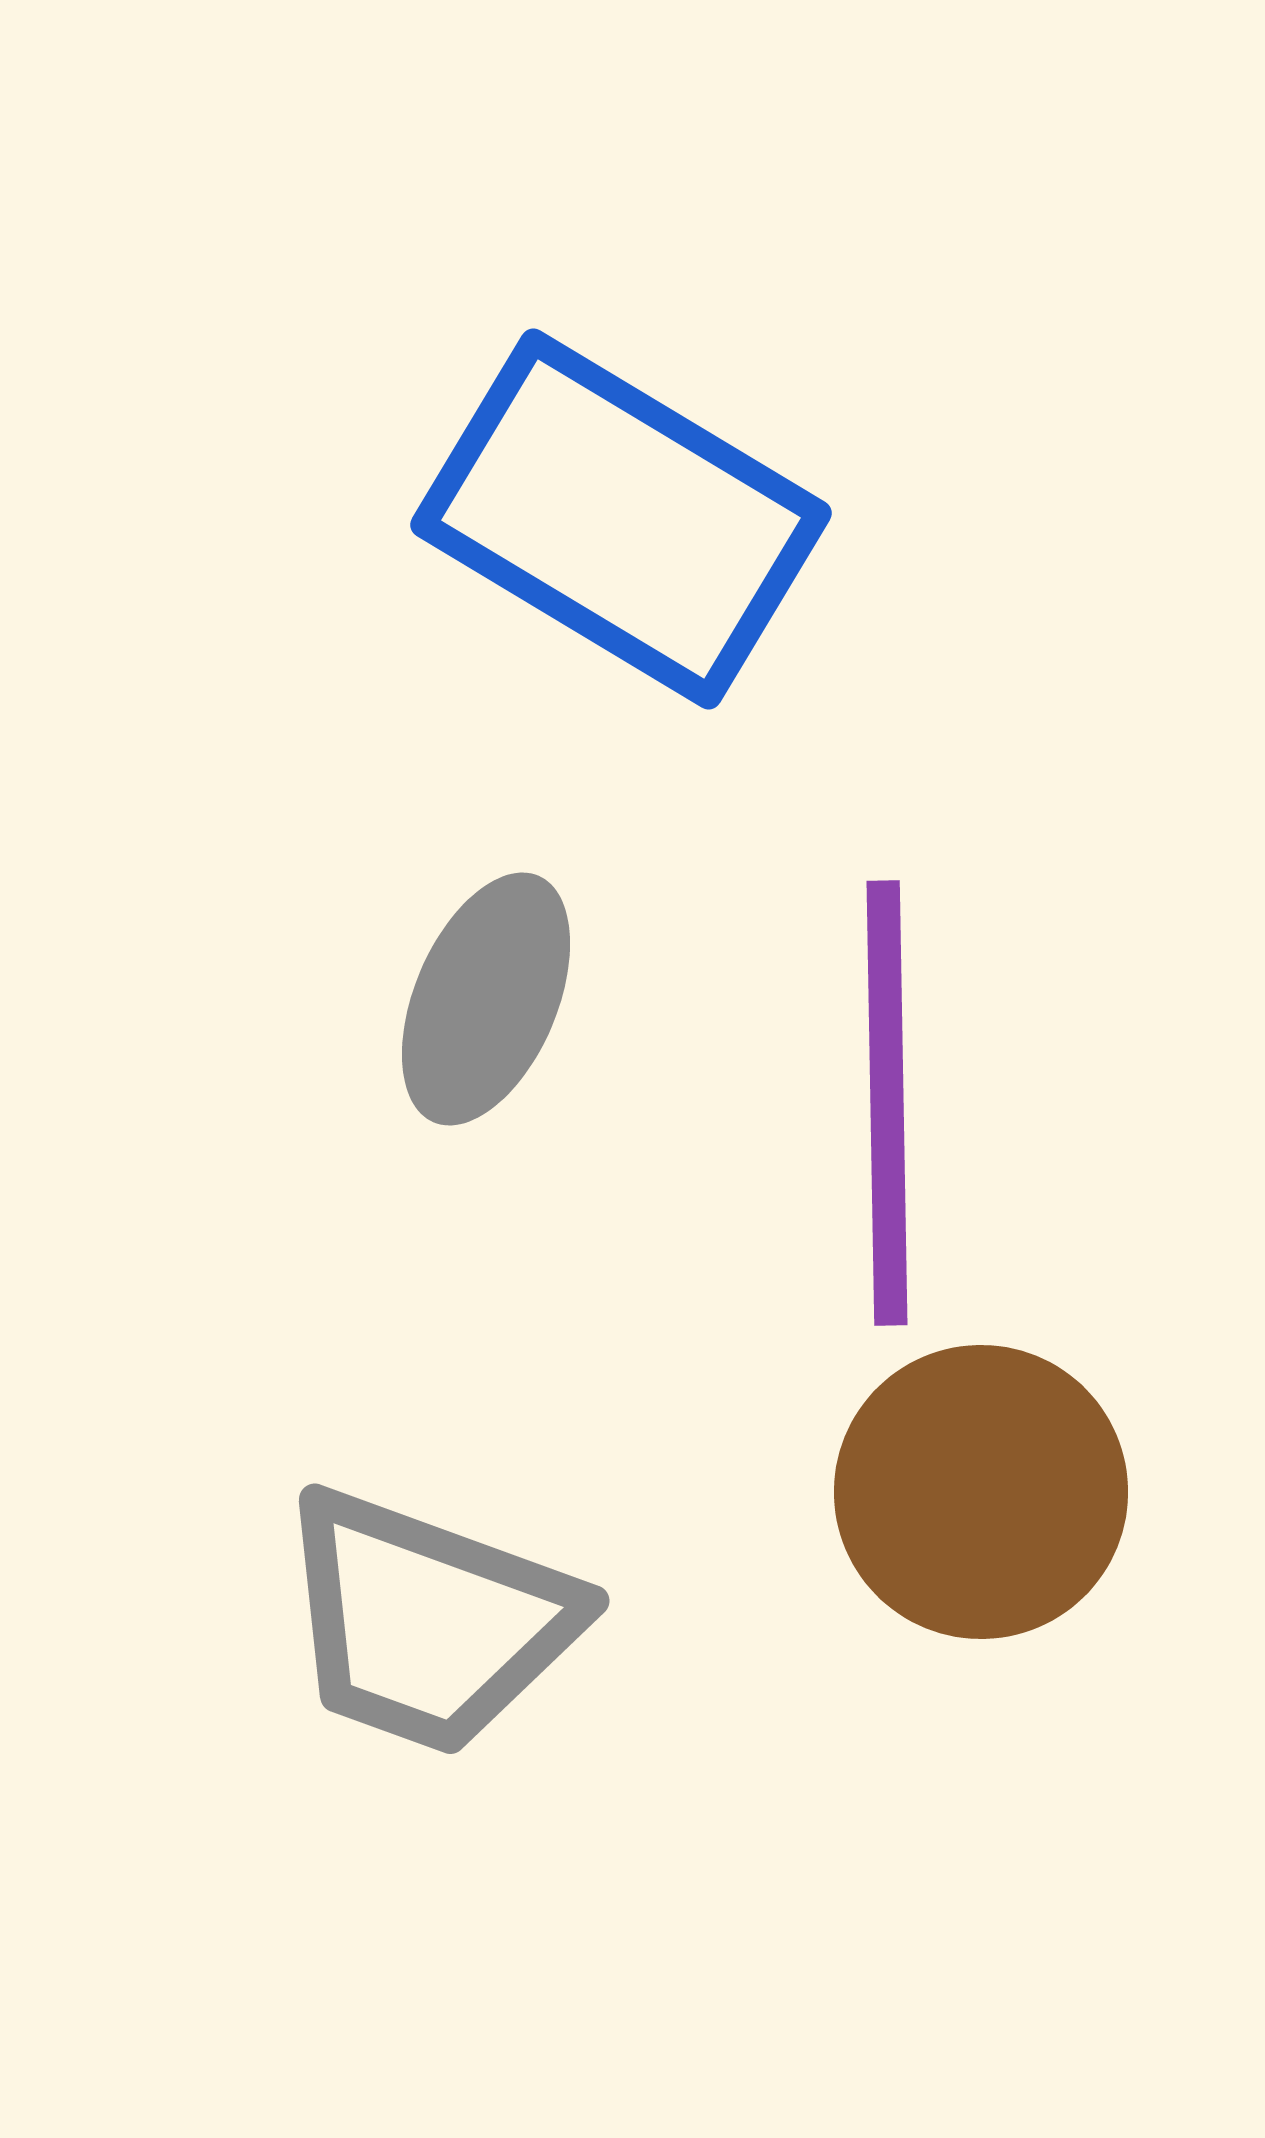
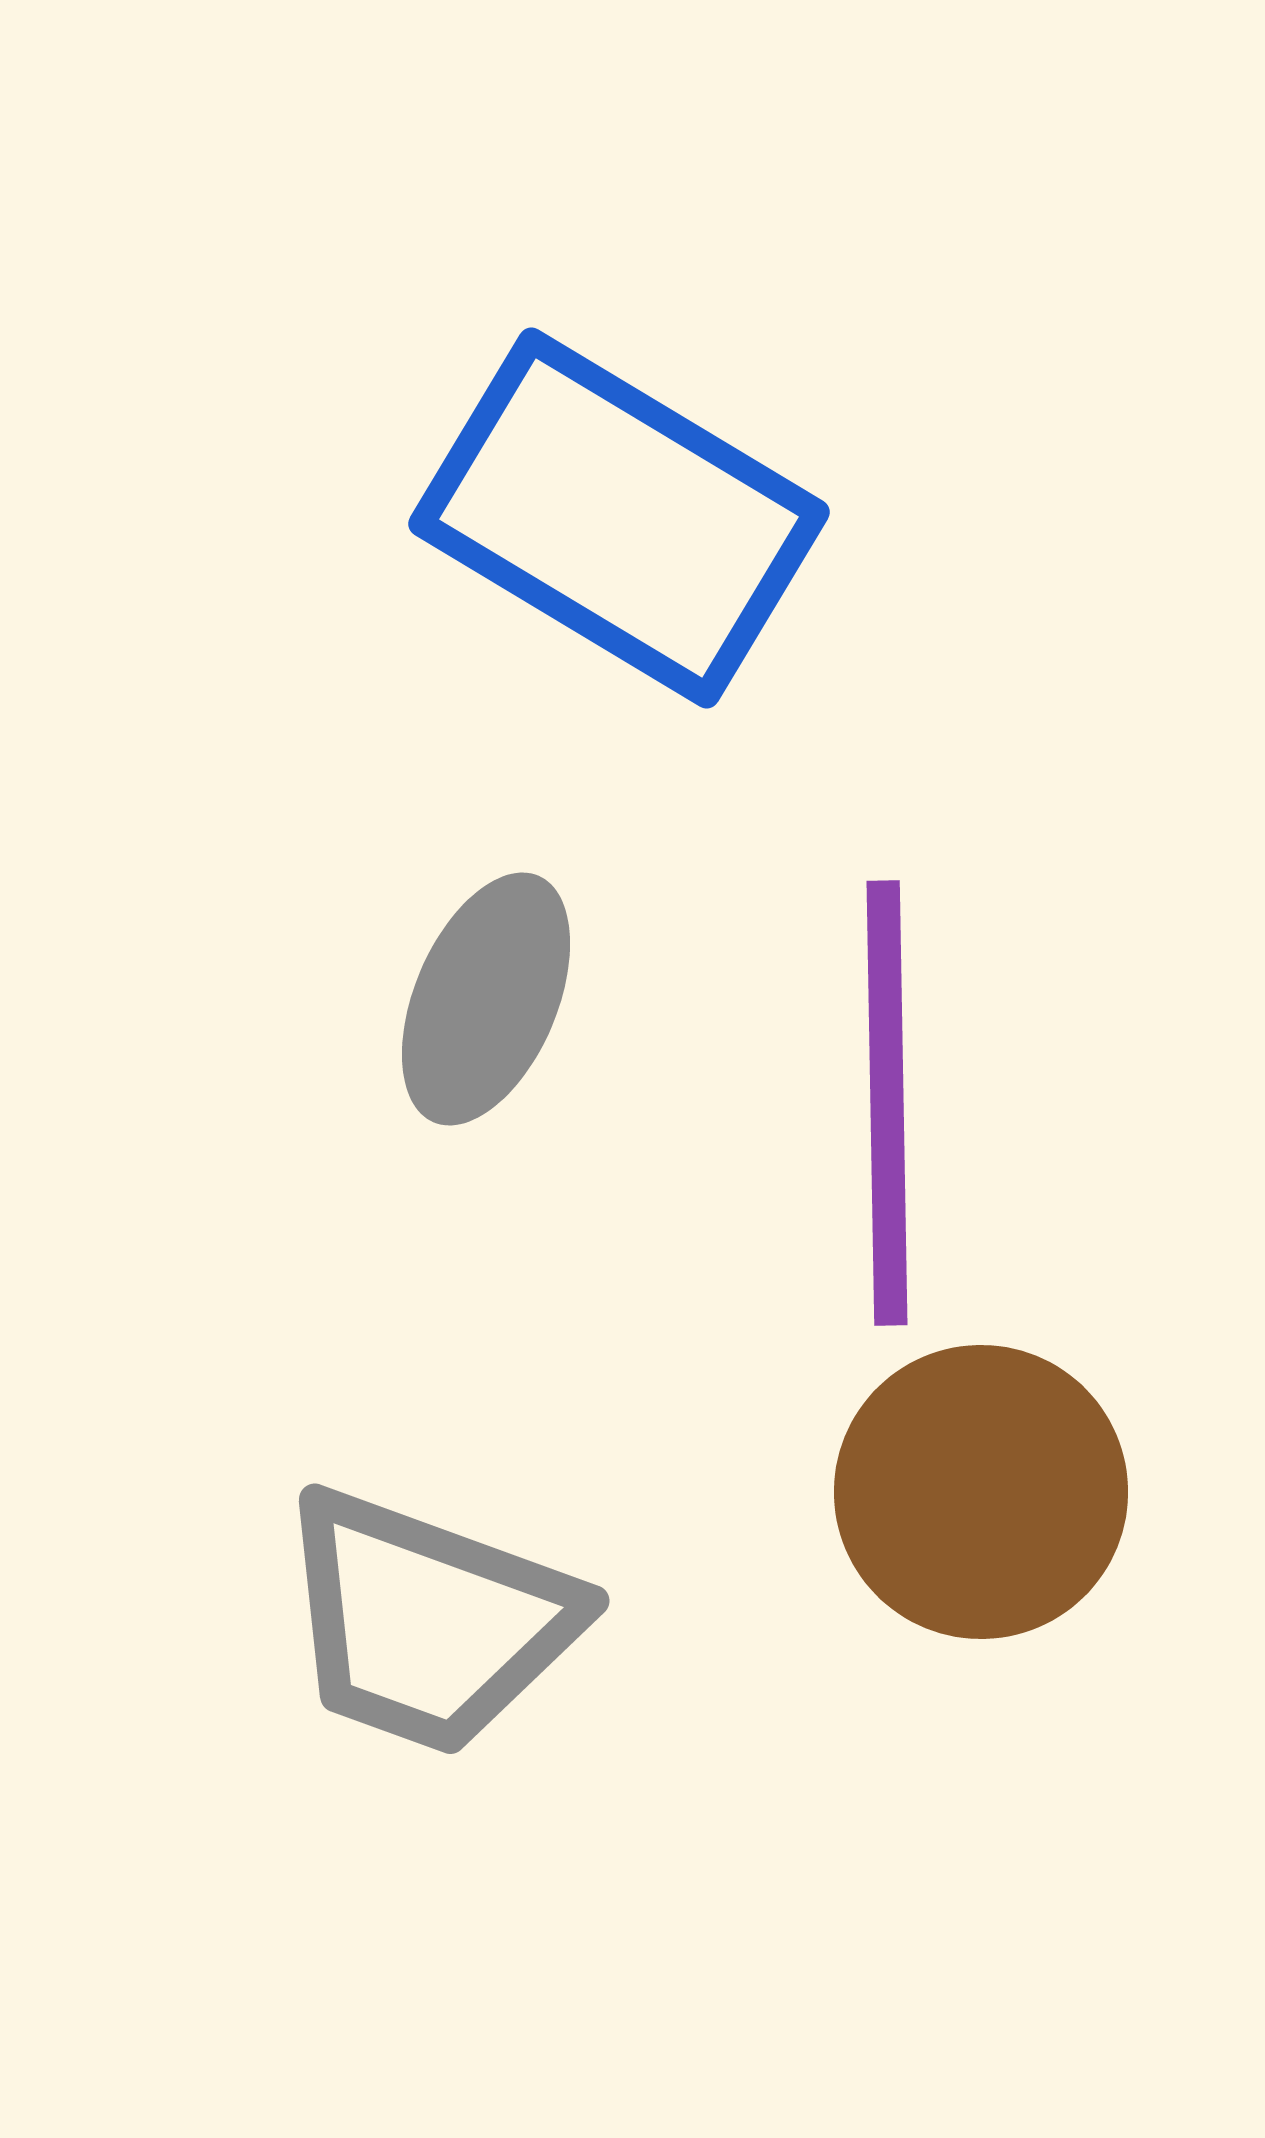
blue rectangle: moved 2 px left, 1 px up
